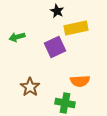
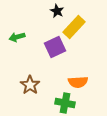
yellow rectangle: moved 2 px left, 1 px up; rotated 35 degrees counterclockwise
orange semicircle: moved 2 px left, 1 px down
brown star: moved 2 px up
